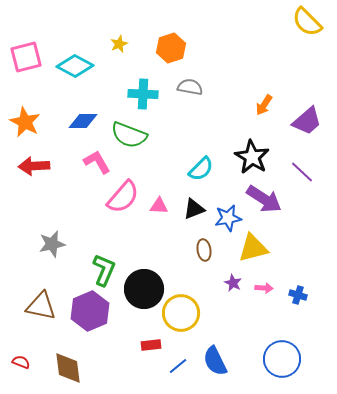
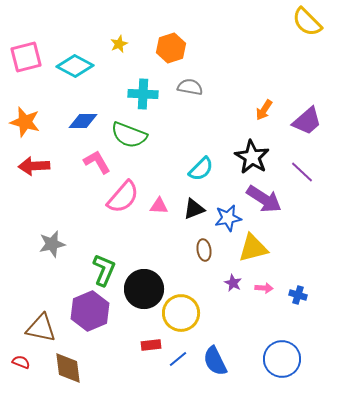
orange arrow: moved 5 px down
orange star: rotated 12 degrees counterclockwise
brown triangle: moved 22 px down
blue line: moved 7 px up
